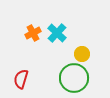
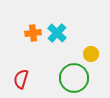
orange cross: rotated 21 degrees clockwise
yellow circle: moved 9 px right
